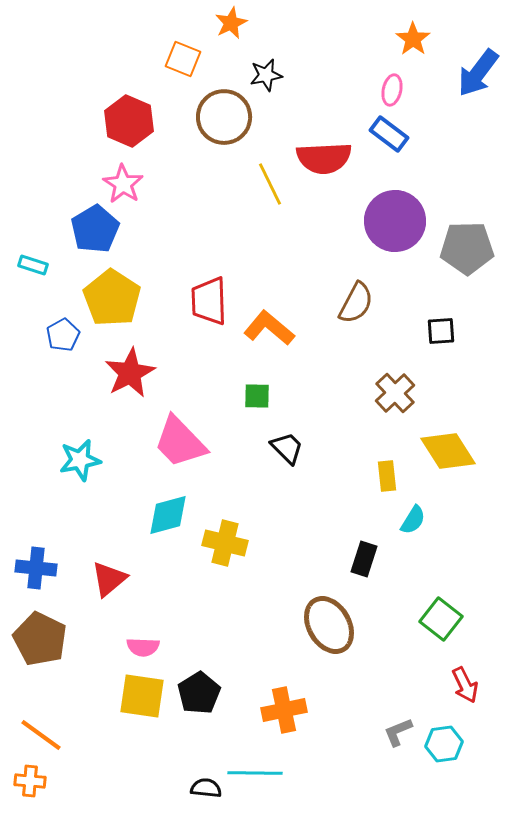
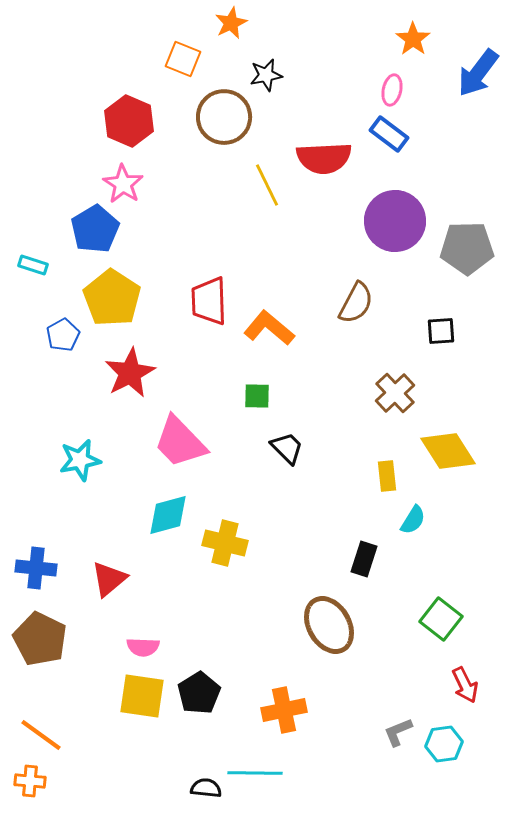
yellow line at (270, 184): moved 3 px left, 1 px down
